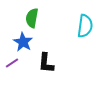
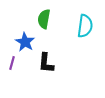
green semicircle: moved 12 px right, 1 px down
blue star: moved 2 px right
purple line: rotated 40 degrees counterclockwise
